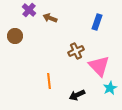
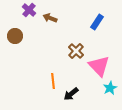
blue rectangle: rotated 14 degrees clockwise
brown cross: rotated 21 degrees counterclockwise
orange line: moved 4 px right
black arrow: moved 6 px left, 1 px up; rotated 14 degrees counterclockwise
